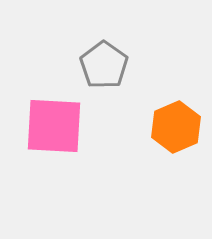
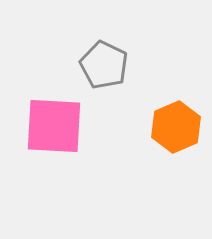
gray pentagon: rotated 9 degrees counterclockwise
